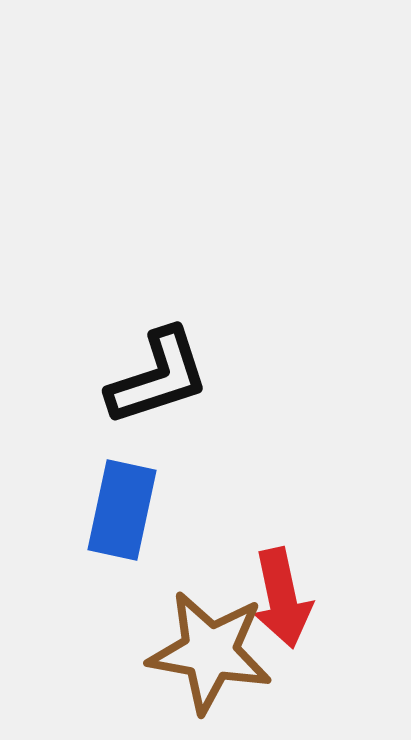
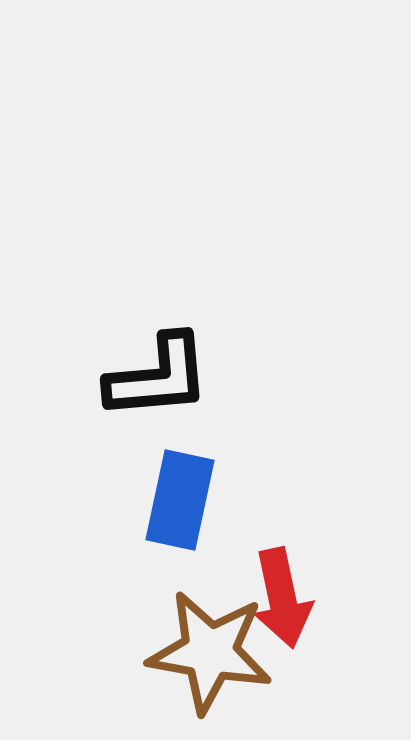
black L-shape: rotated 13 degrees clockwise
blue rectangle: moved 58 px right, 10 px up
